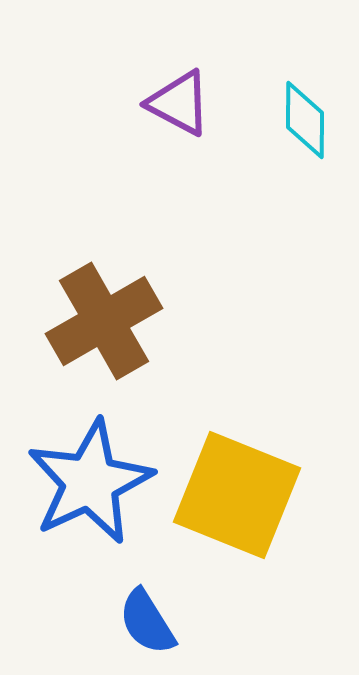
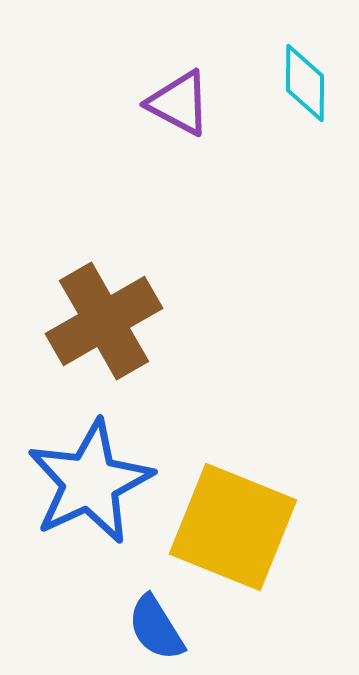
cyan diamond: moved 37 px up
yellow square: moved 4 px left, 32 px down
blue semicircle: moved 9 px right, 6 px down
